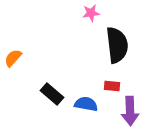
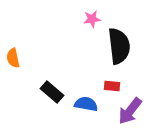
pink star: moved 1 px right, 6 px down
black semicircle: moved 2 px right, 1 px down
orange semicircle: rotated 54 degrees counterclockwise
black rectangle: moved 2 px up
purple arrow: rotated 40 degrees clockwise
